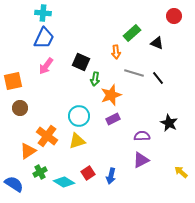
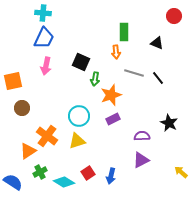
green rectangle: moved 8 px left, 1 px up; rotated 48 degrees counterclockwise
pink arrow: rotated 24 degrees counterclockwise
brown circle: moved 2 px right
blue semicircle: moved 1 px left, 2 px up
